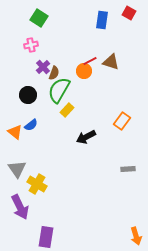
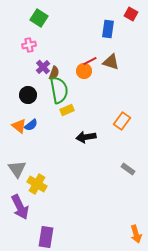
red square: moved 2 px right, 1 px down
blue rectangle: moved 6 px right, 9 px down
pink cross: moved 2 px left
green semicircle: rotated 140 degrees clockwise
yellow rectangle: rotated 24 degrees clockwise
orange triangle: moved 4 px right, 6 px up
black arrow: rotated 18 degrees clockwise
gray rectangle: rotated 40 degrees clockwise
orange arrow: moved 2 px up
